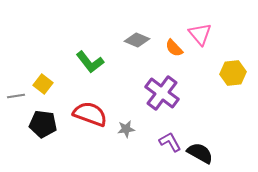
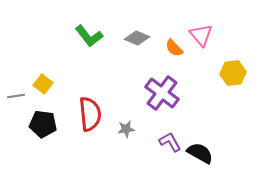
pink triangle: moved 1 px right, 1 px down
gray diamond: moved 2 px up
green L-shape: moved 1 px left, 26 px up
red semicircle: rotated 64 degrees clockwise
